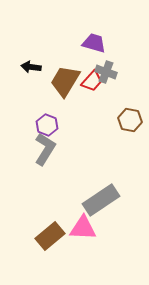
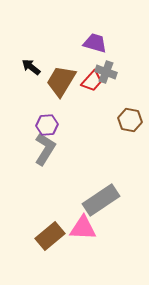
purple trapezoid: moved 1 px right
black arrow: rotated 30 degrees clockwise
brown trapezoid: moved 4 px left
purple hexagon: rotated 25 degrees counterclockwise
